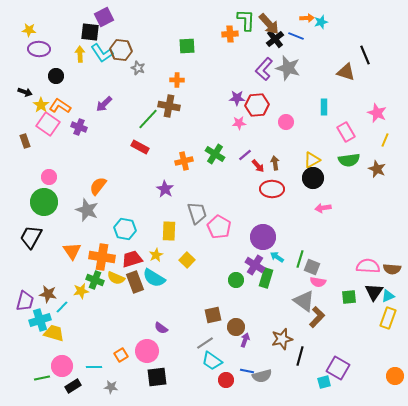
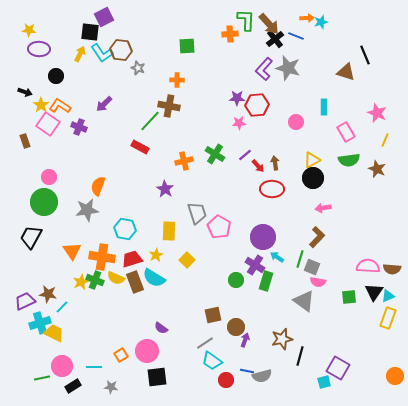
yellow arrow at (80, 54): rotated 28 degrees clockwise
green line at (148, 119): moved 2 px right, 2 px down
pink circle at (286, 122): moved 10 px right
orange semicircle at (98, 186): rotated 18 degrees counterclockwise
gray star at (87, 210): rotated 30 degrees counterclockwise
green rectangle at (266, 278): moved 3 px down
yellow star at (81, 291): moved 9 px up; rotated 14 degrees counterclockwise
purple trapezoid at (25, 301): rotated 130 degrees counterclockwise
brown L-shape at (317, 317): moved 80 px up
cyan cross at (40, 320): moved 3 px down
yellow trapezoid at (54, 333): rotated 10 degrees clockwise
